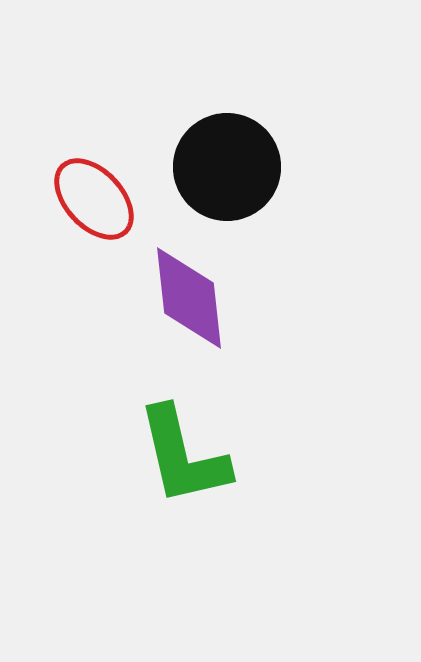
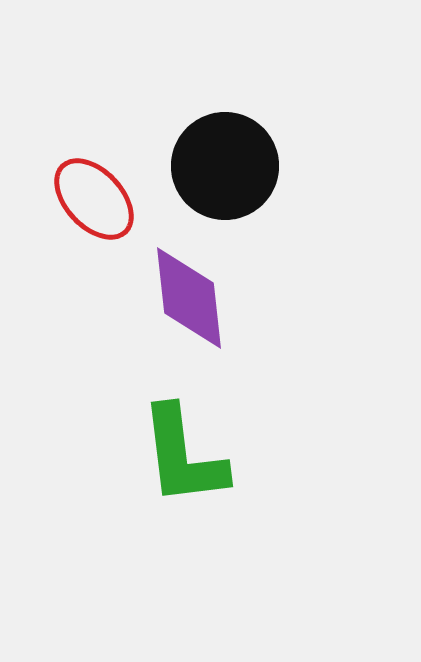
black circle: moved 2 px left, 1 px up
green L-shape: rotated 6 degrees clockwise
